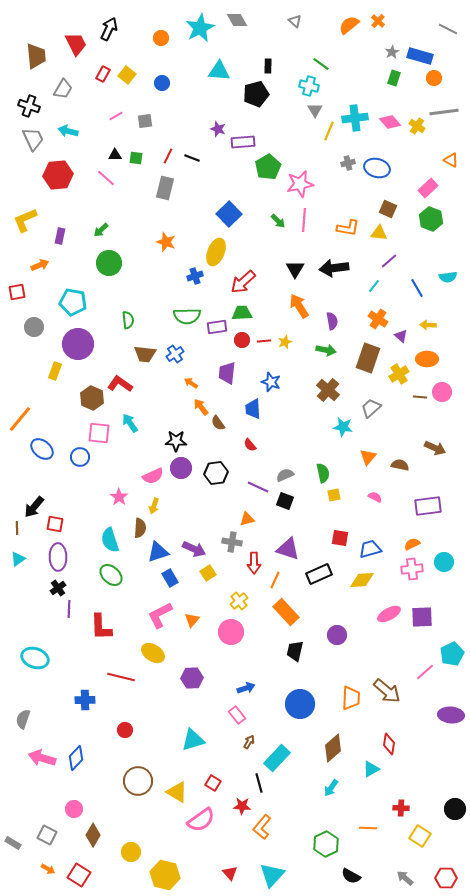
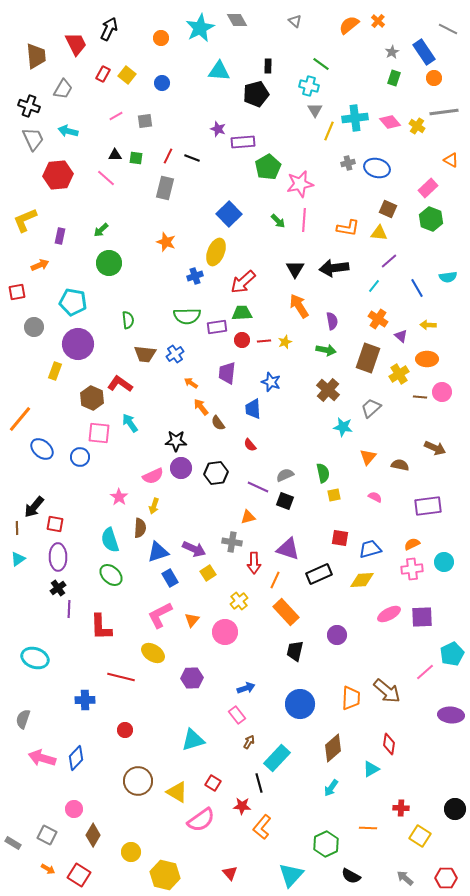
blue rectangle at (420, 56): moved 4 px right, 4 px up; rotated 40 degrees clockwise
orange triangle at (247, 519): moved 1 px right, 2 px up
pink circle at (231, 632): moved 6 px left
cyan triangle at (272, 875): moved 19 px right
